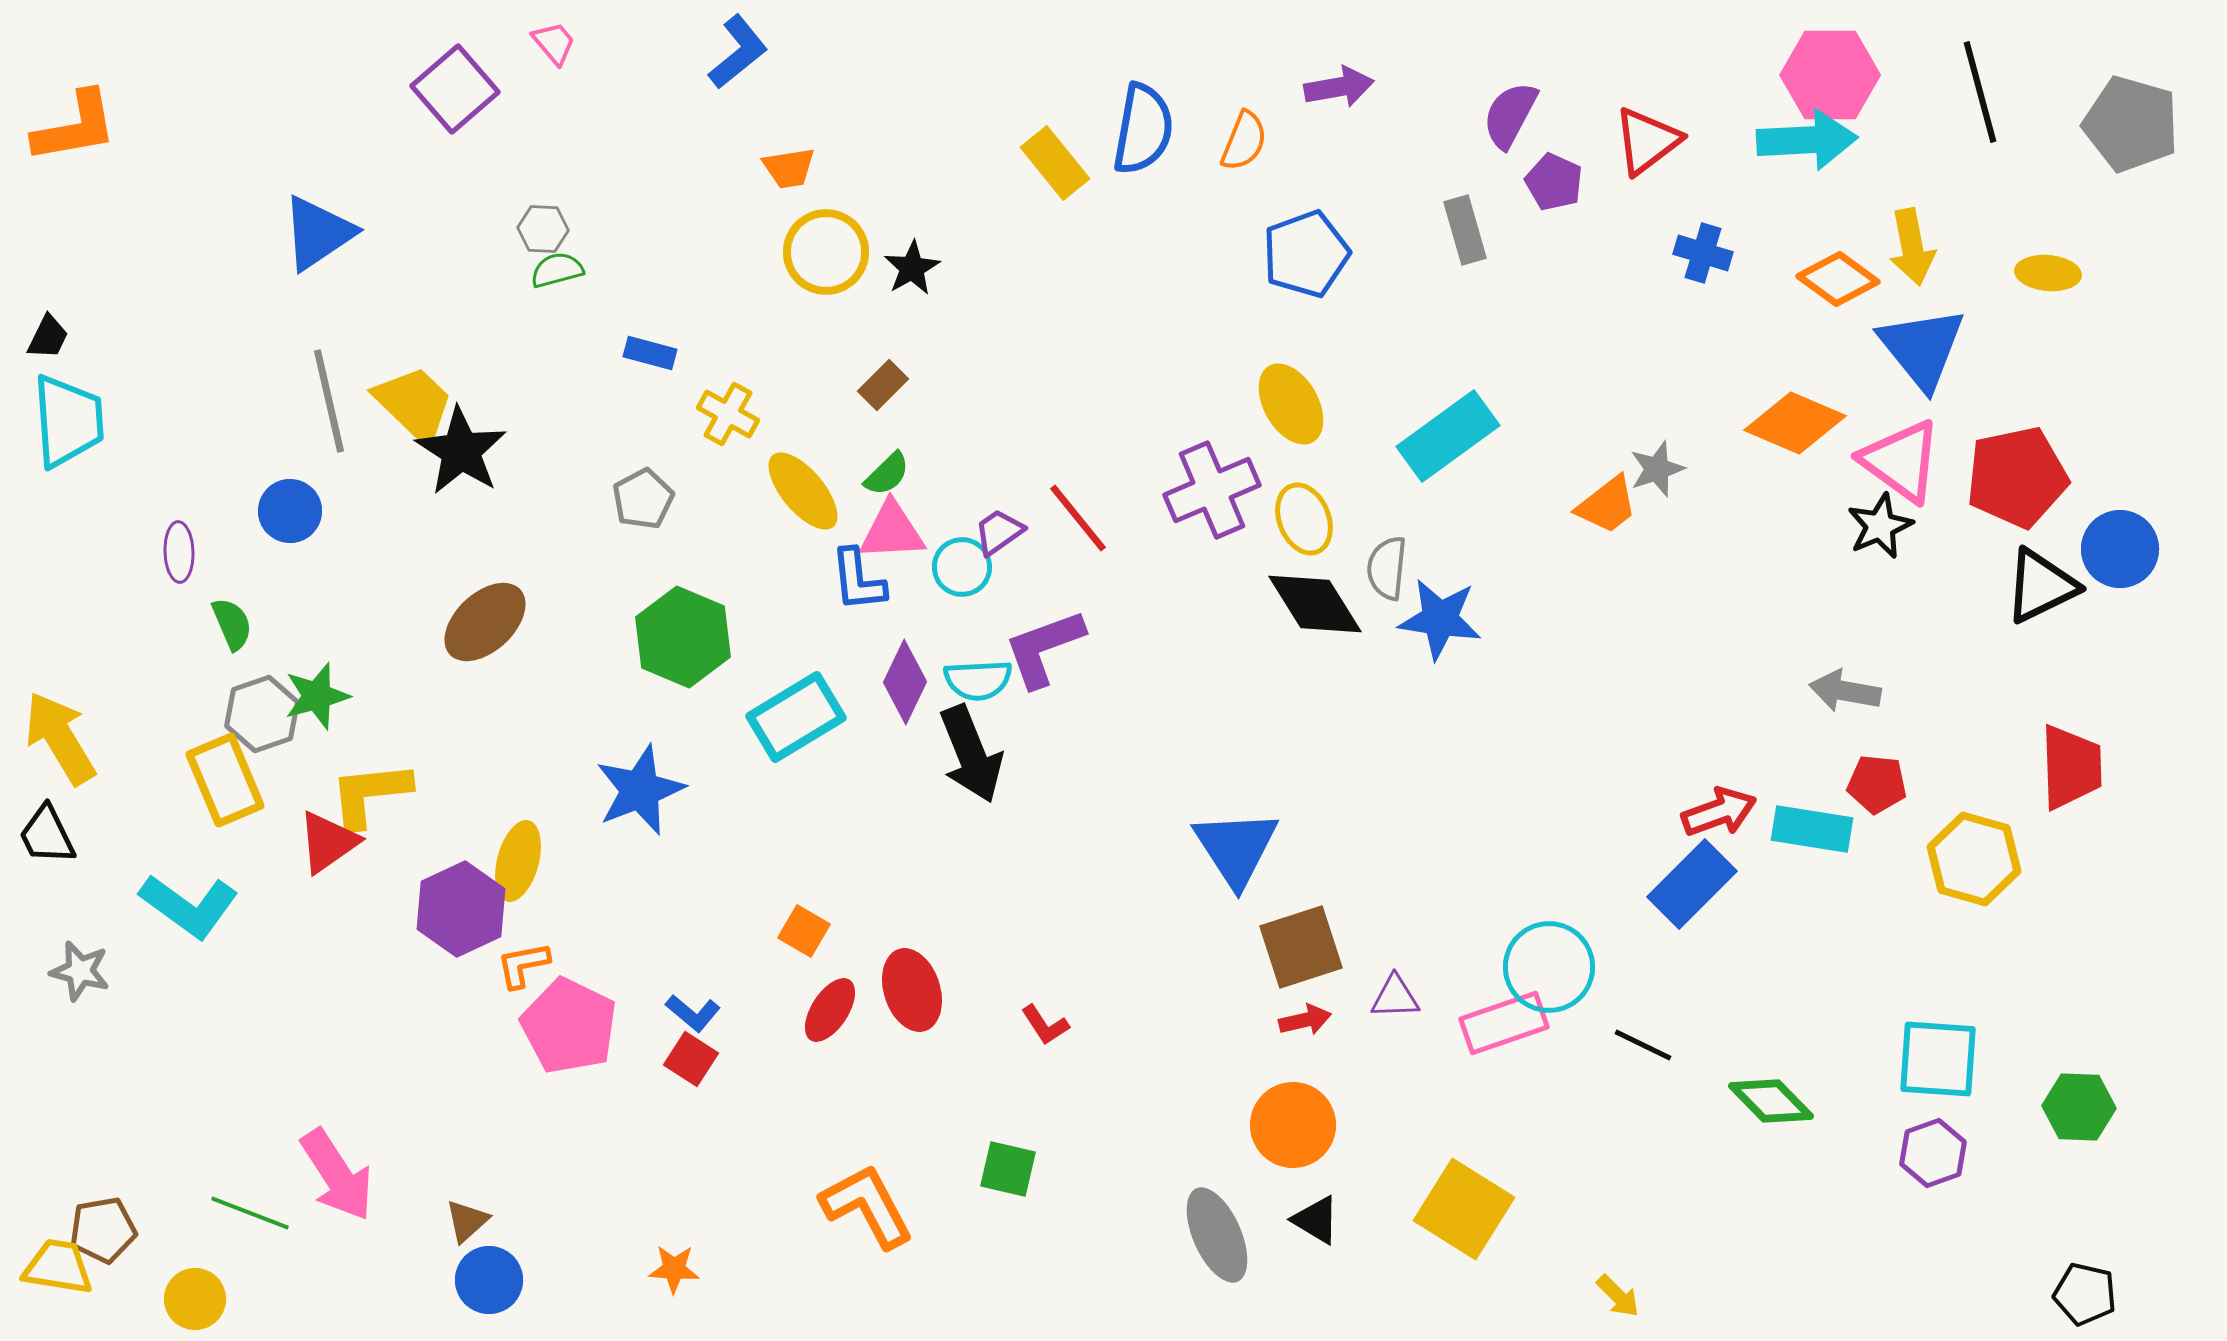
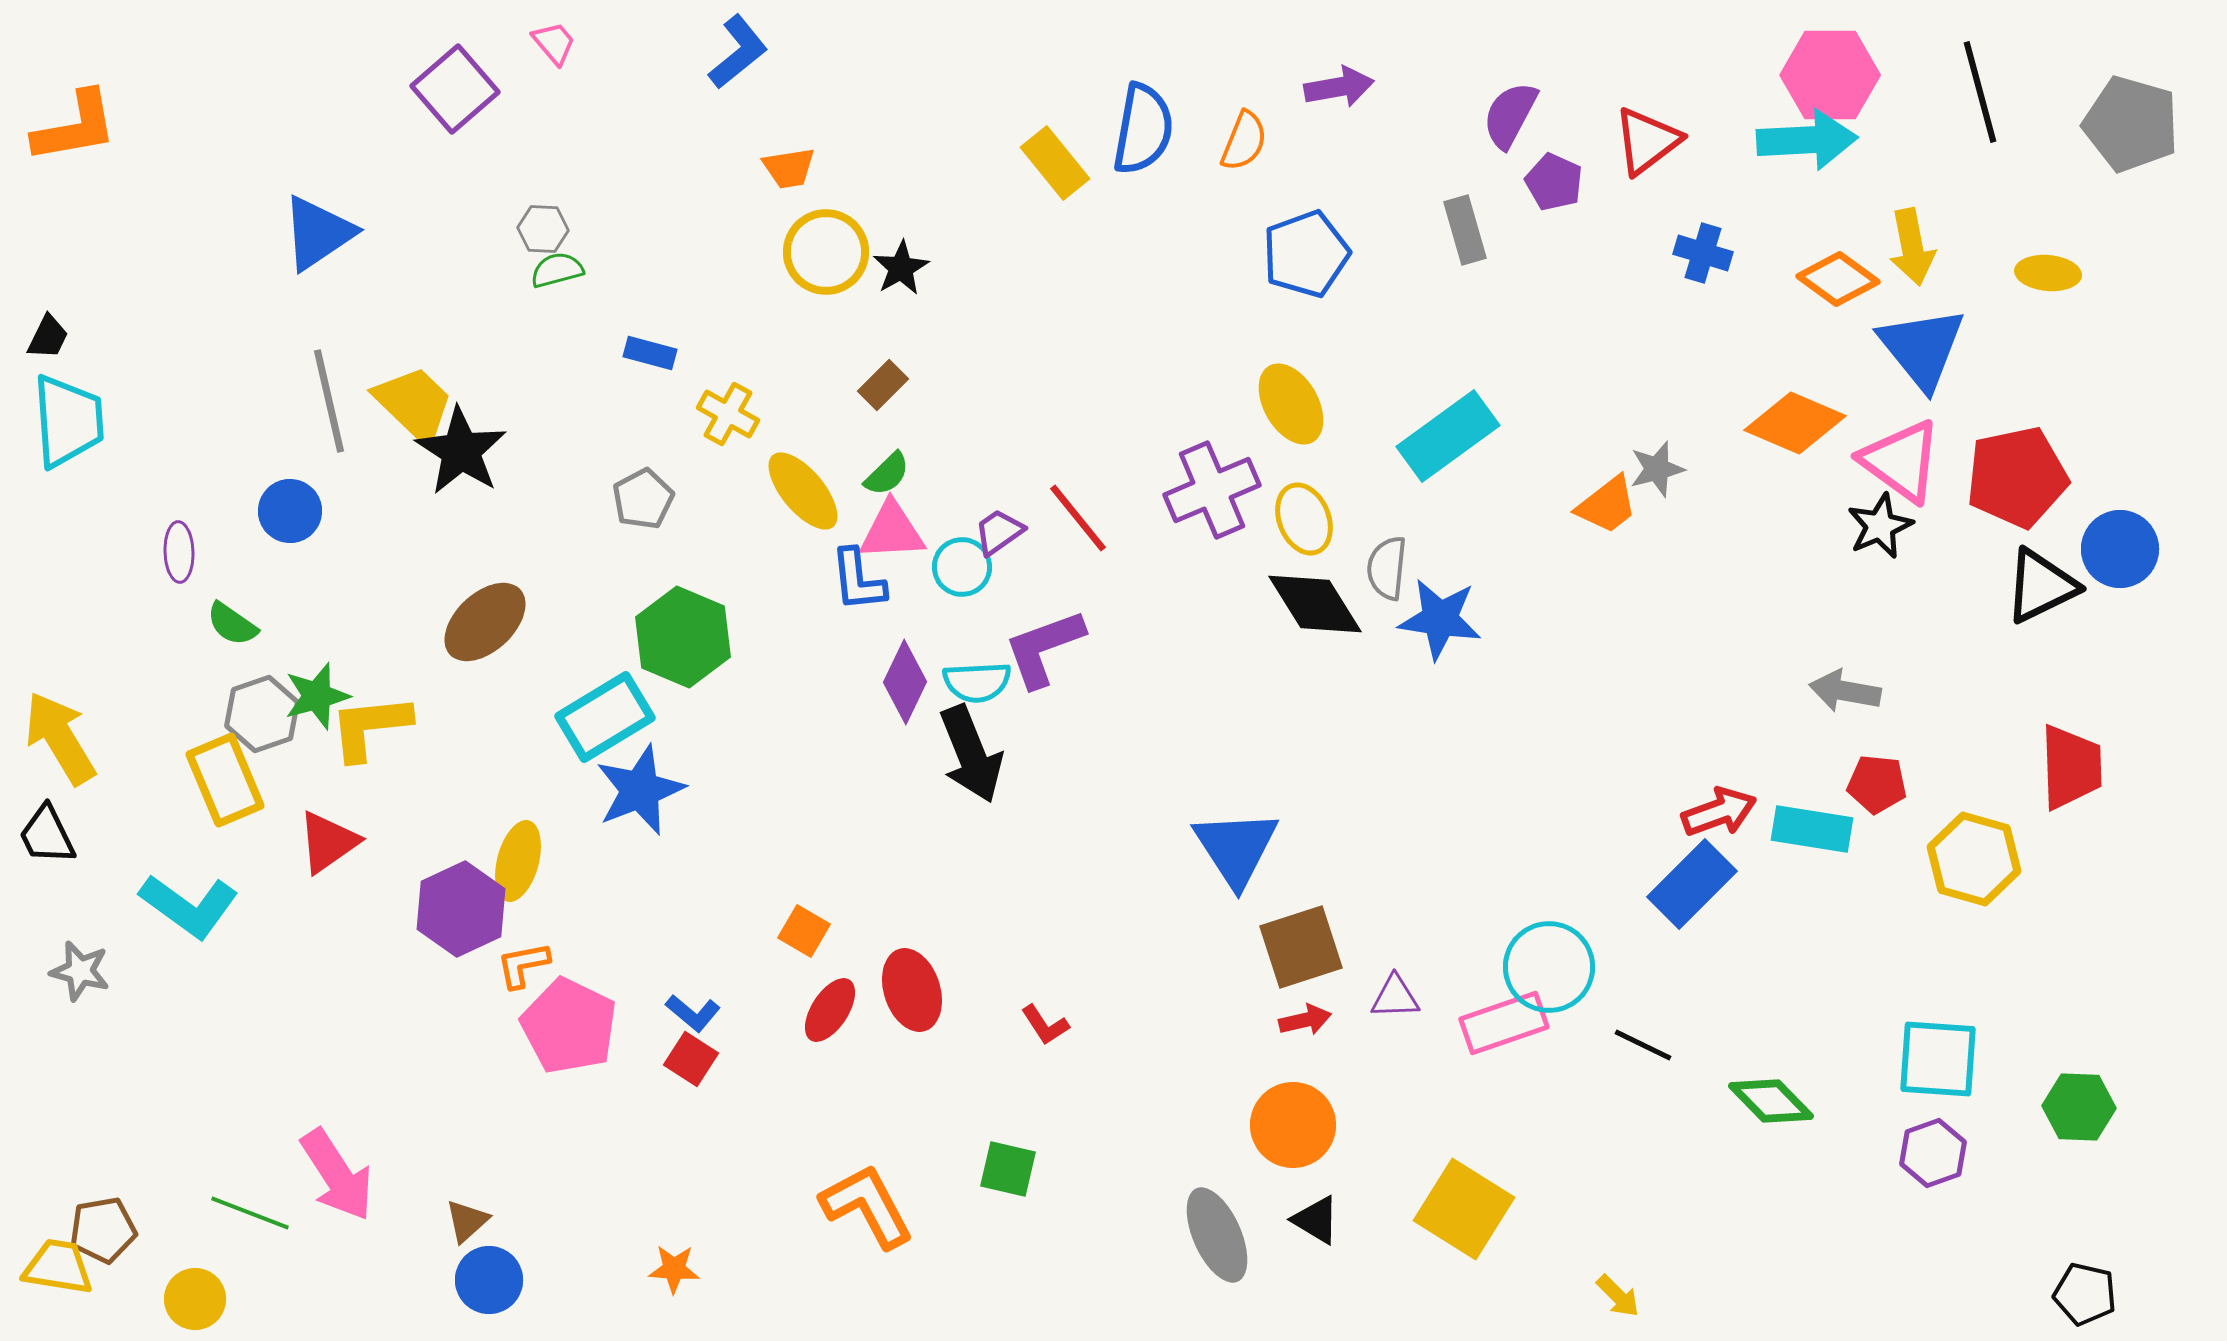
black star at (912, 268): moved 11 px left
gray star at (1657, 469): rotated 4 degrees clockwise
green semicircle at (232, 624): rotated 148 degrees clockwise
cyan semicircle at (978, 680): moved 1 px left, 2 px down
cyan rectangle at (796, 717): moved 191 px left
yellow L-shape at (370, 794): moved 67 px up
